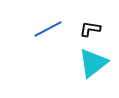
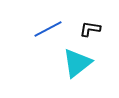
cyan triangle: moved 16 px left
